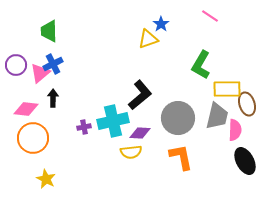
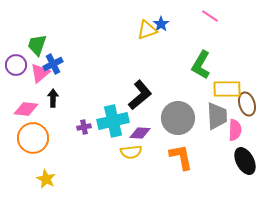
green trapezoid: moved 12 px left, 14 px down; rotated 20 degrees clockwise
yellow triangle: moved 1 px left, 9 px up
gray trapezoid: rotated 16 degrees counterclockwise
